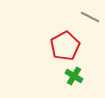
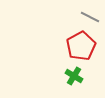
red pentagon: moved 16 px right
